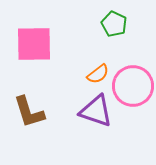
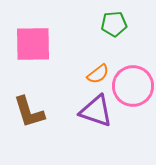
green pentagon: rotated 30 degrees counterclockwise
pink square: moved 1 px left
